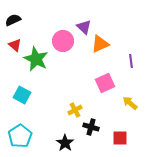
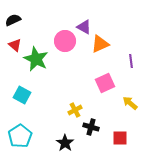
purple triangle: rotated 14 degrees counterclockwise
pink circle: moved 2 px right
